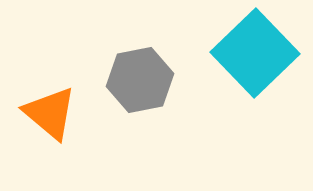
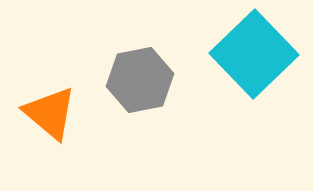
cyan square: moved 1 px left, 1 px down
